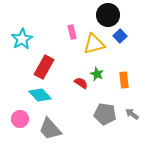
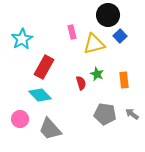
red semicircle: rotated 40 degrees clockwise
